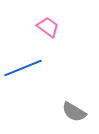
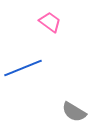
pink trapezoid: moved 2 px right, 5 px up
